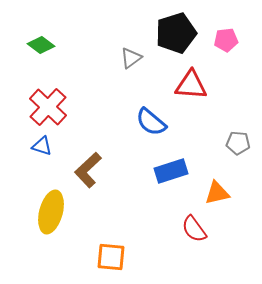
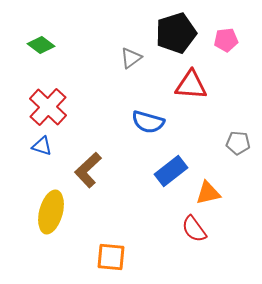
blue semicircle: moved 3 px left; rotated 24 degrees counterclockwise
blue rectangle: rotated 20 degrees counterclockwise
orange triangle: moved 9 px left
